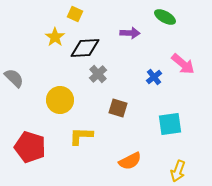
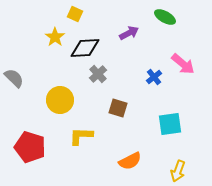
purple arrow: moved 1 px left; rotated 30 degrees counterclockwise
